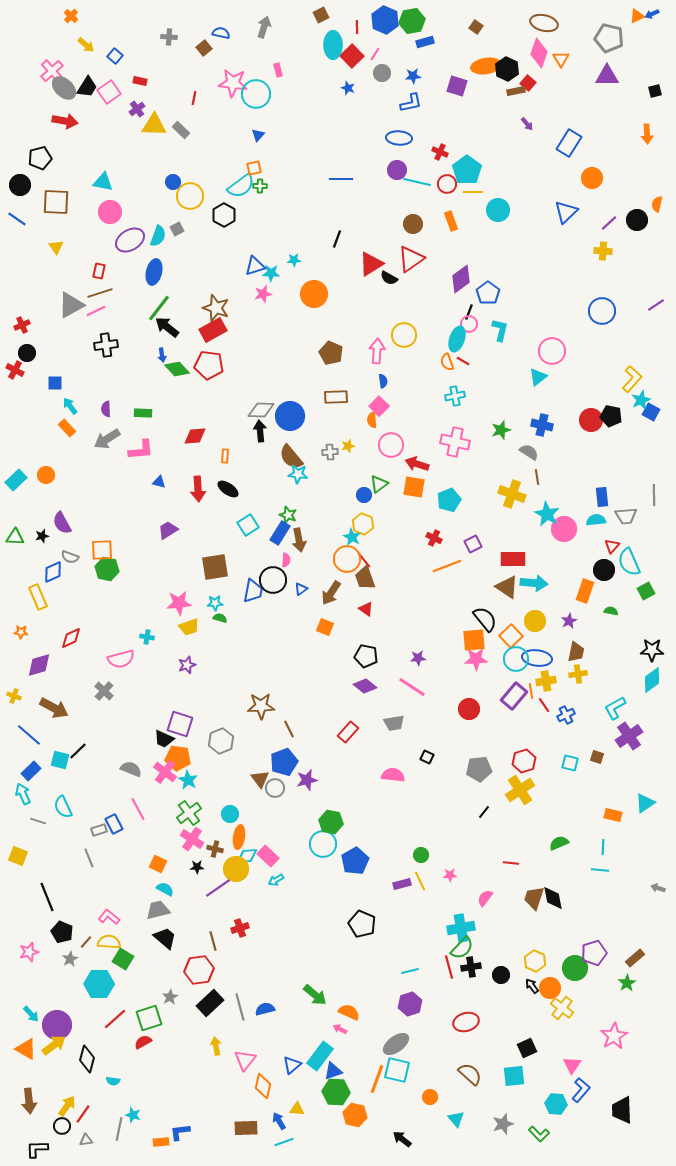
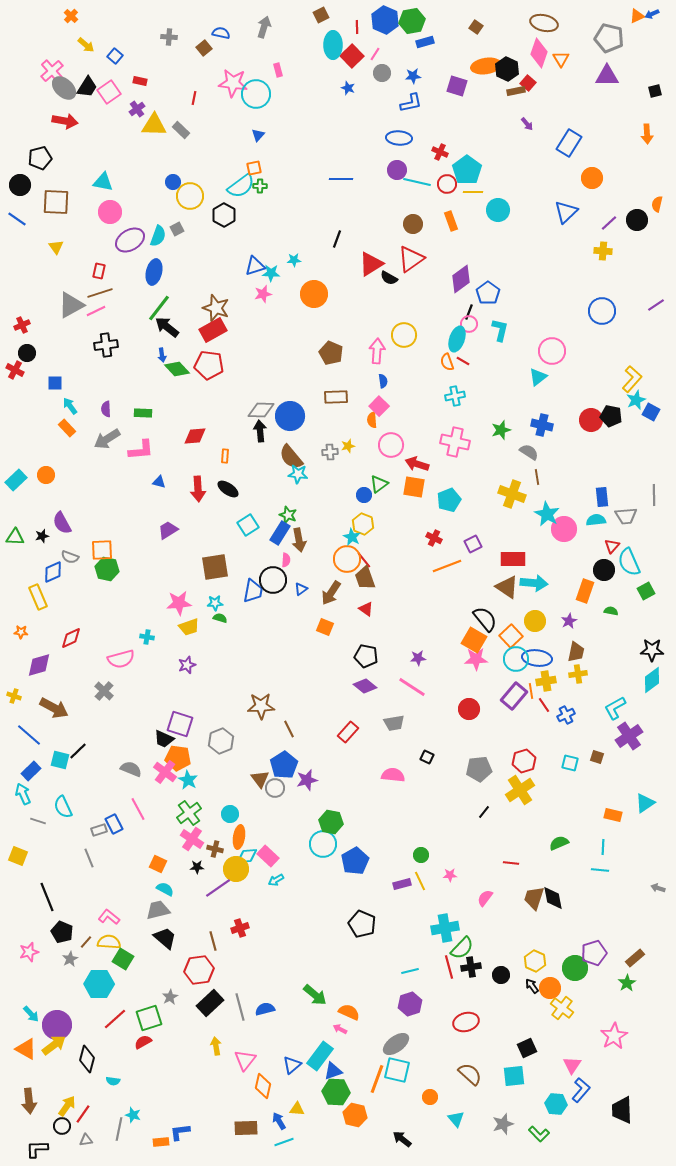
cyan star at (641, 400): moved 5 px left
orange square at (474, 640): rotated 35 degrees clockwise
blue pentagon at (284, 762): moved 3 px down; rotated 12 degrees counterclockwise
cyan cross at (461, 928): moved 16 px left
